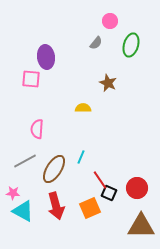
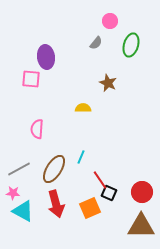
gray line: moved 6 px left, 8 px down
red circle: moved 5 px right, 4 px down
red arrow: moved 2 px up
